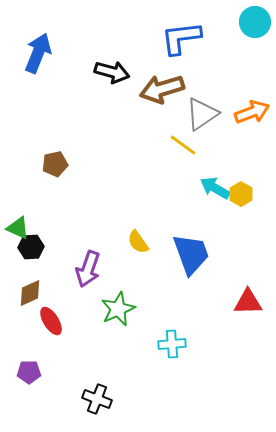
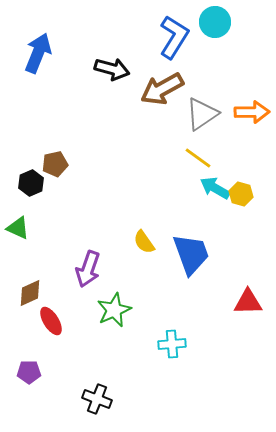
cyan circle: moved 40 px left
blue L-shape: moved 7 px left, 1 px up; rotated 129 degrees clockwise
black arrow: moved 3 px up
brown arrow: rotated 12 degrees counterclockwise
orange arrow: rotated 20 degrees clockwise
yellow line: moved 15 px right, 13 px down
yellow hexagon: rotated 15 degrees counterclockwise
yellow semicircle: moved 6 px right
black hexagon: moved 64 px up; rotated 20 degrees counterclockwise
green star: moved 4 px left, 1 px down
